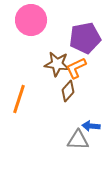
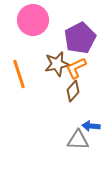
pink circle: moved 2 px right
purple pentagon: moved 5 px left; rotated 16 degrees counterclockwise
brown star: rotated 20 degrees counterclockwise
brown diamond: moved 5 px right
orange line: moved 25 px up; rotated 36 degrees counterclockwise
